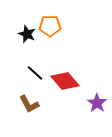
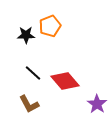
orange pentagon: rotated 20 degrees counterclockwise
black star: moved 1 px left, 1 px down; rotated 24 degrees counterclockwise
black line: moved 2 px left
purple star: moved 1 px down
